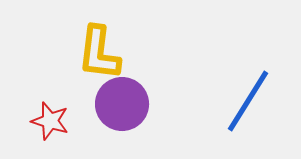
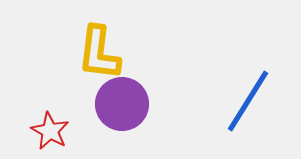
red star: moved 10 px down; rotated 12 degrees clockwise
